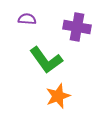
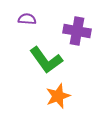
purple cross: moved 4 px down
